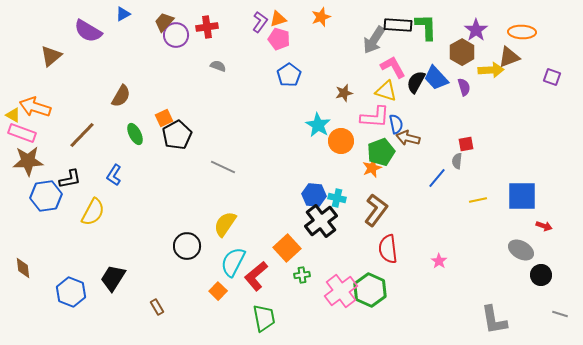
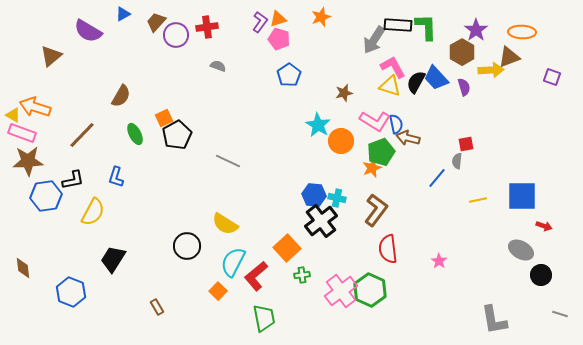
brown trapezoid at (164, 22): moved 8 px left
yellow triangle at (386, 91): moved 4 px right, 5 px up
pink L-shape at (375, 117): moved 4 px down; rotated 28 degrees clockwise
gray line at (223, 167): moved 5 px right, 6 px up
blue L-shape at (114, 175): moved 2 px right, 2 px down; rotated 15 degrees counterclockwise
black L-shape at (70, 179): moved 3 px right, 1 px down
yellow semicircle at (225, 224): rotated 92 degrees counterclockwise
black trapezoid at (113, 278): moved 19 px up
